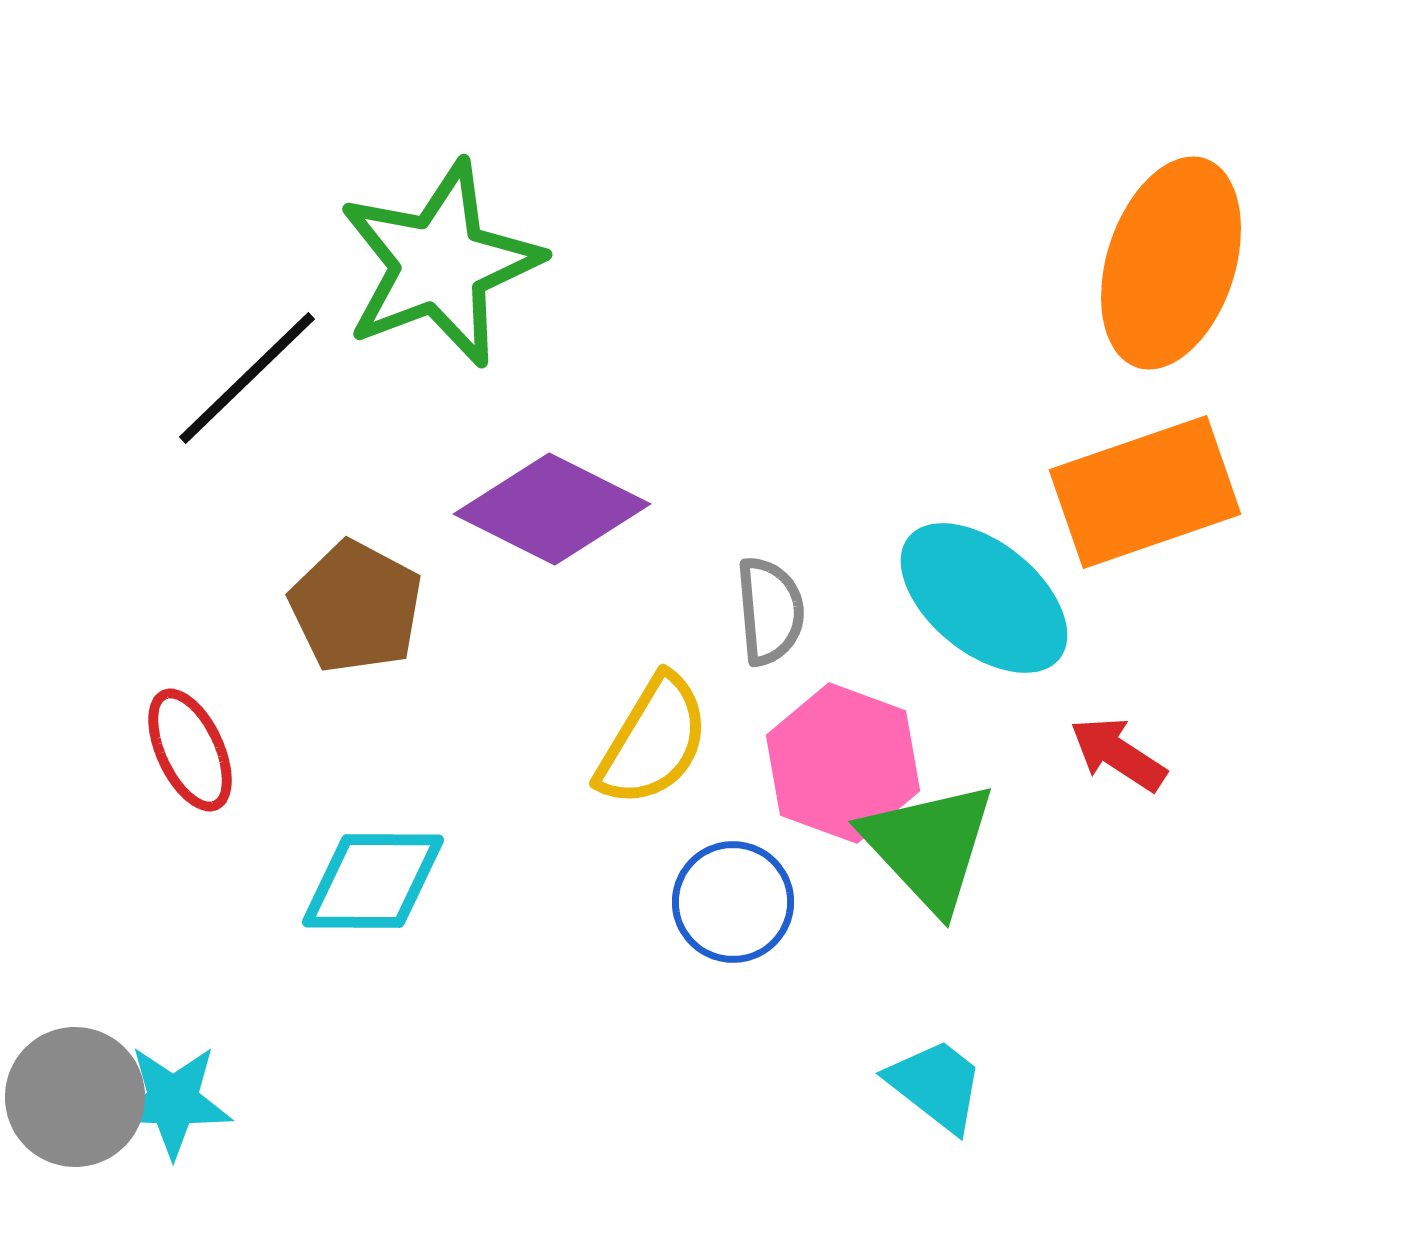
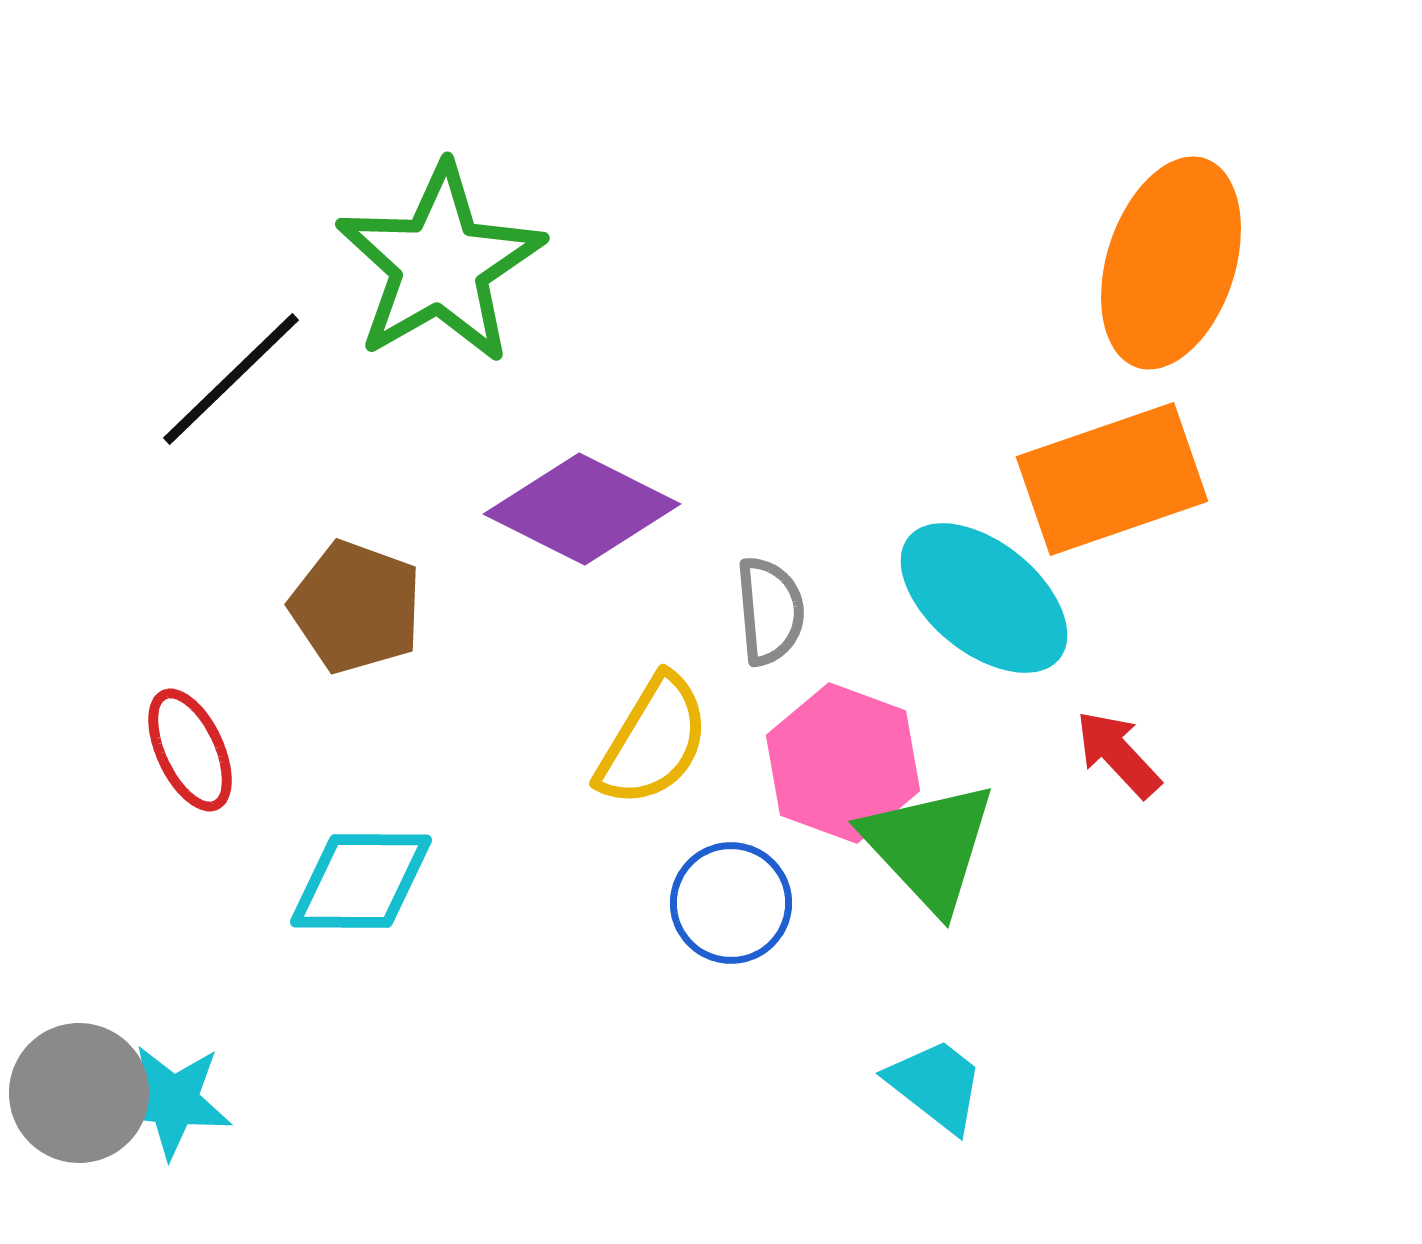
green star: rotated 9 degrees counterclockwise
black line: moved 16 px left, 1 px down
orange rectangle: moved 33 px left, 13 px up
purple diamond: moved 30 px right
brown pentagon: rotated 8 degrees counterclockwise
red arrow: rotated 14 degrees clockwise
cyan diamond: moved 12 px left
blue circle: moved 2 px left, 1 px down
gray circle: moved 4 px right, 4 px up
cyan star: rotated 4 degrees clockwise
